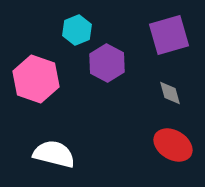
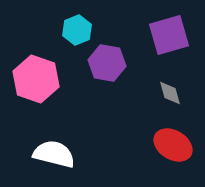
purple hexagon: rotated 18 degrees counterclockwise
